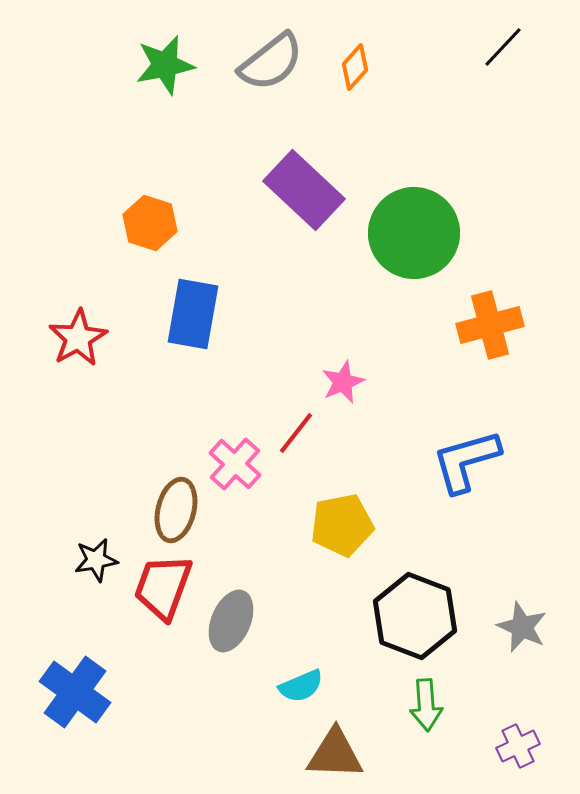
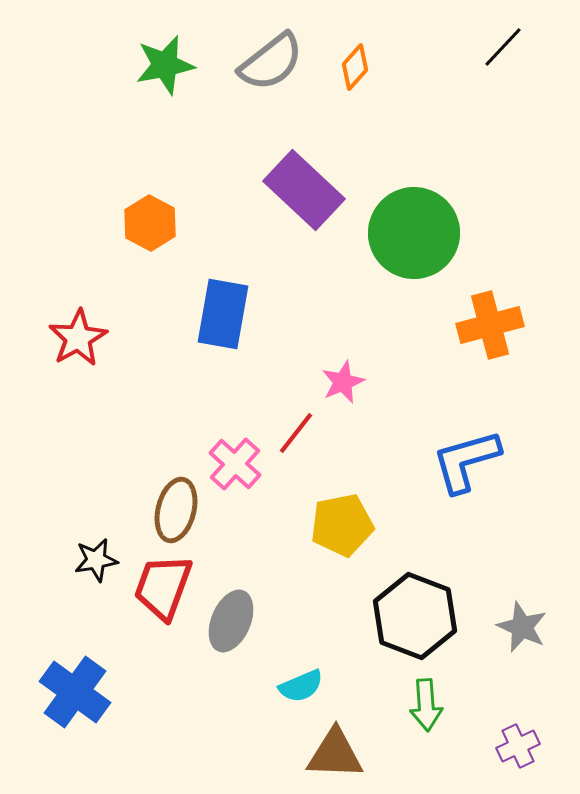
orange hexagon: rotated 10 degrees clockwise
blue rectangle: moved 30 px right
